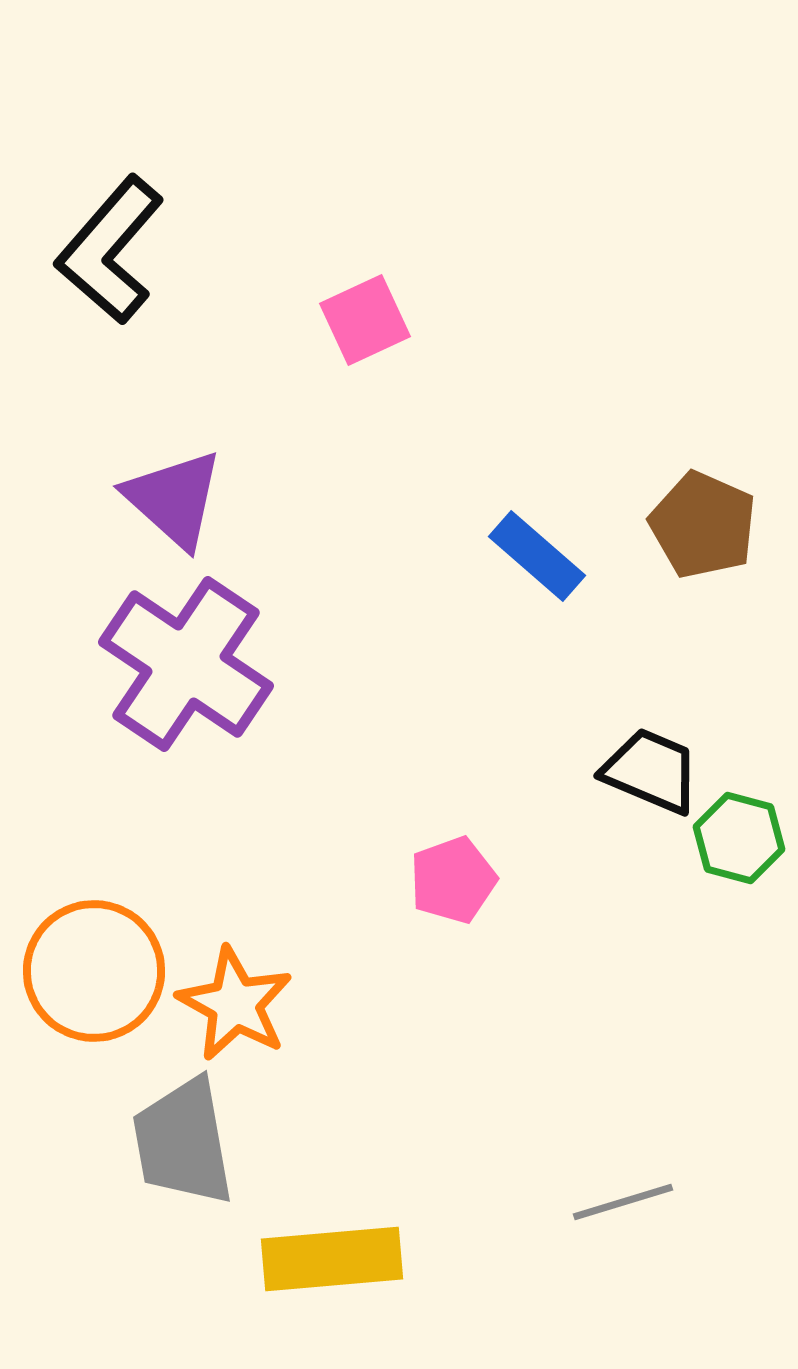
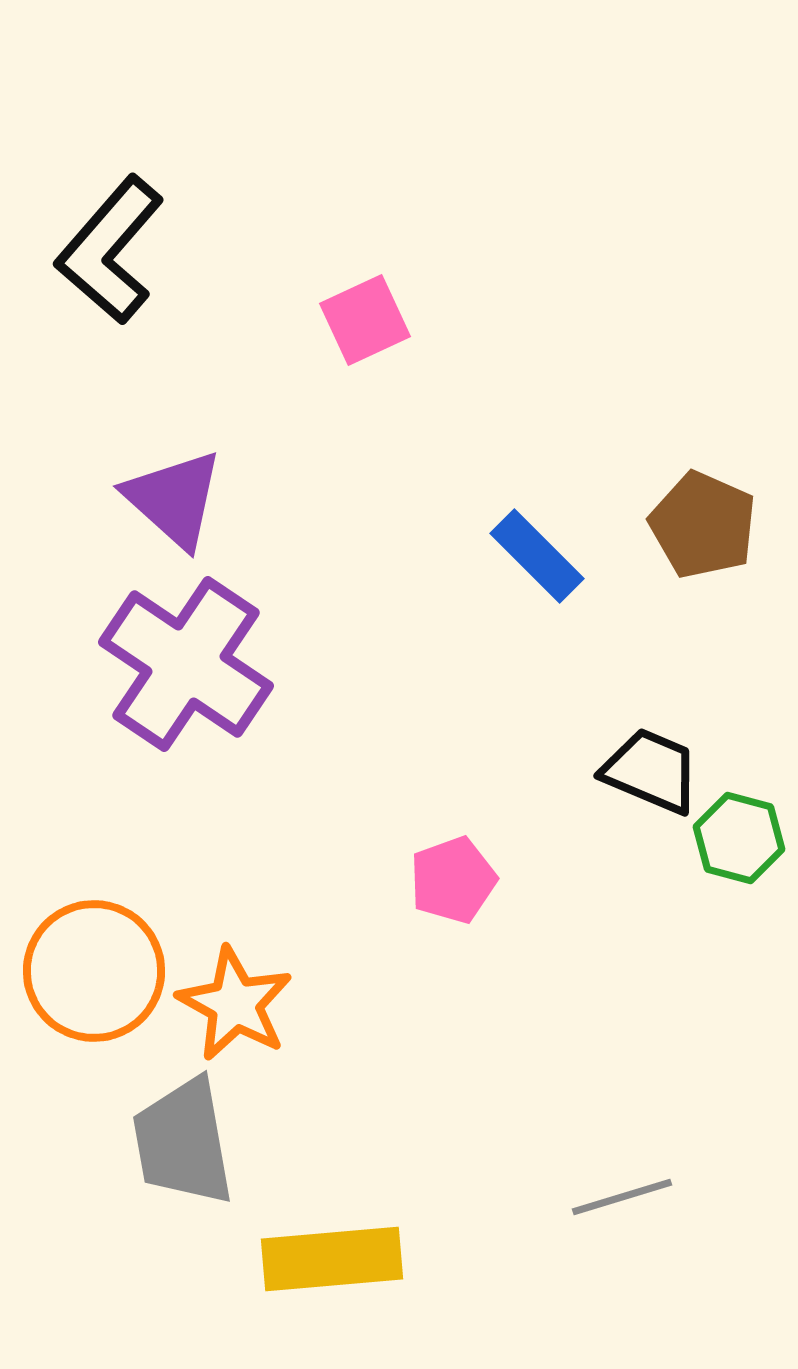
blue rectangle: rotated 4 degrees clockwise
gray line: moved 1 px left, 5 px up
